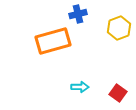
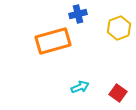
cyan arrow: rotated 24 degrees counterclockwise
